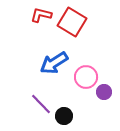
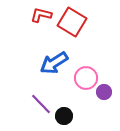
pink circle: moved 1 px down
